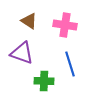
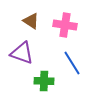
brown triangle: moved 2 px right
blue line: moved 2 px right, 1 px up; rotated 15 degrees counterclockwise
